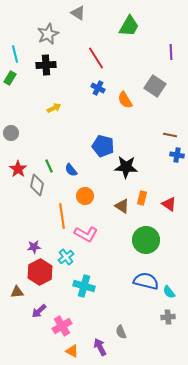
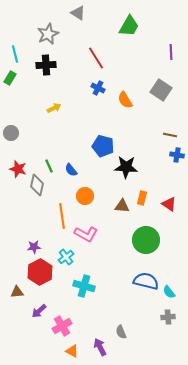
gray square at (155, 86): moved 6 px right, 4 px down
red star at (18, 169): rotated 18 degrees counterclockwise
brown triangle at (122, 206): rotated 28 degrees counterclockwise
